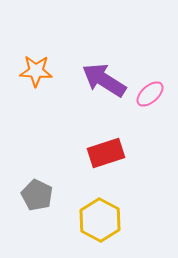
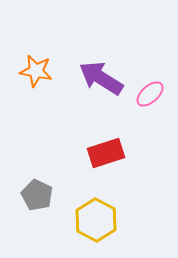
orange star: rotated 8 degrees clockwise
purple arrow: moved 3 px left, 2 px up
yellow hexagon: moved 4 px left
